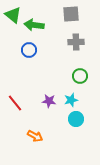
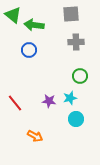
cyan star: moved 1 px left, 2 px up
